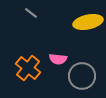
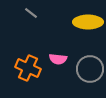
yellow ellipse: rotated 12 degrees clockwise
orange cross: rotated 15 degrees counterclockwise
gray circle: moved 8 px right, 7 px up
